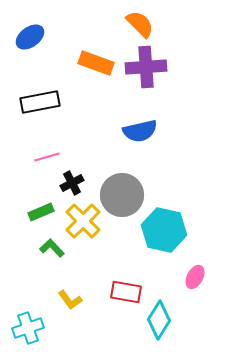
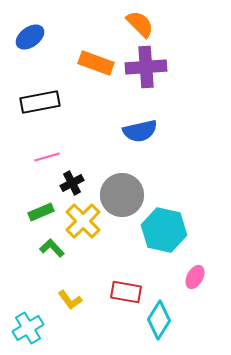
cyan cross: rotated 12 degrees counterclockwise
